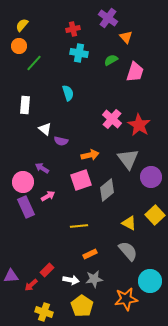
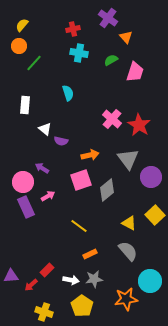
yellow line: rotated 42 degrees clockwise
